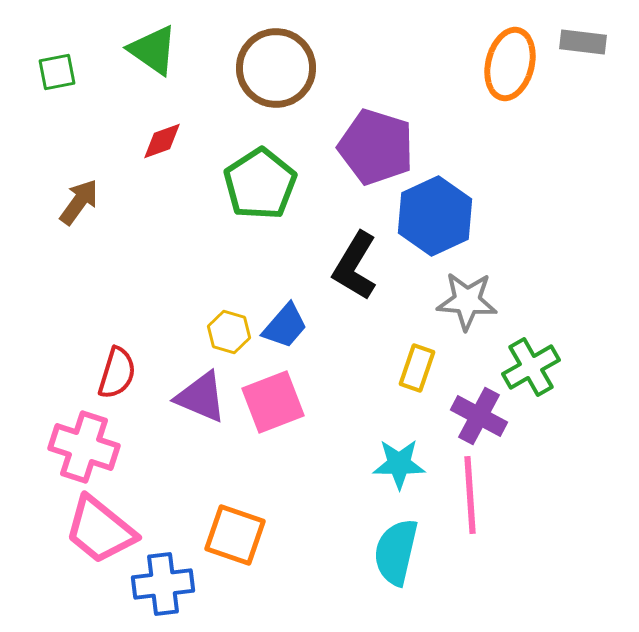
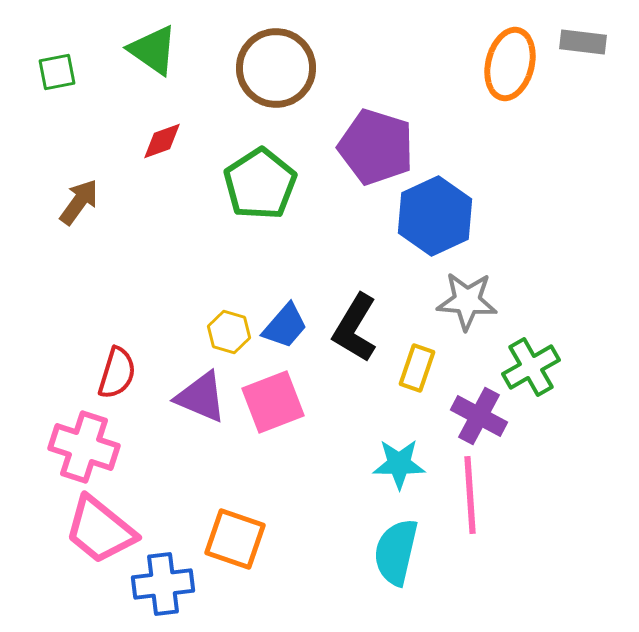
black L-shape: moved 62 px down
orange square: moved 4 px down
